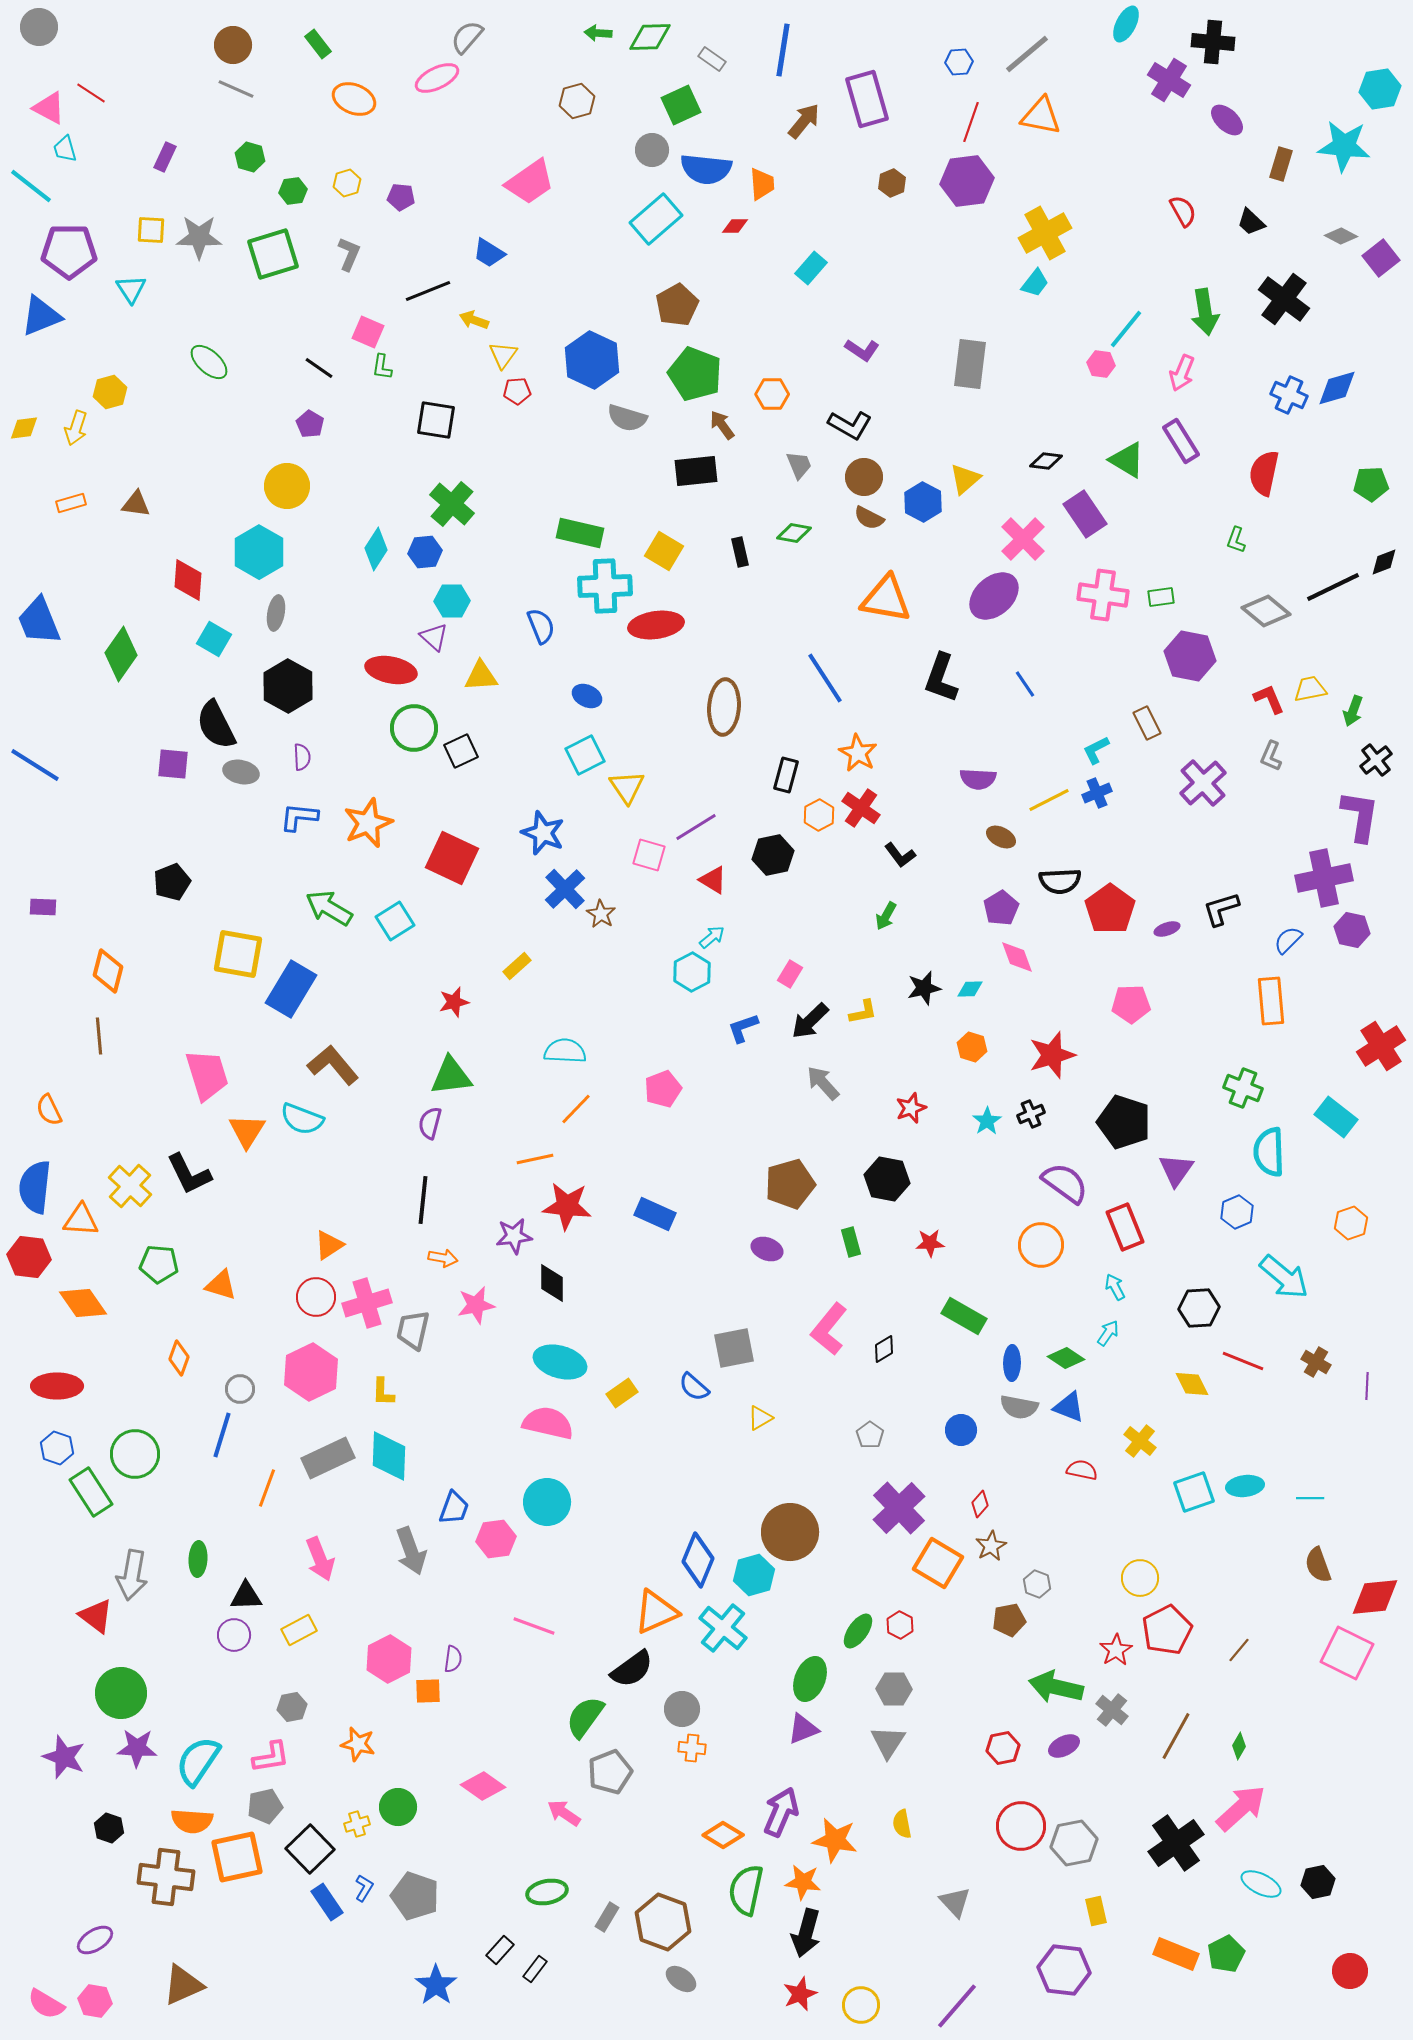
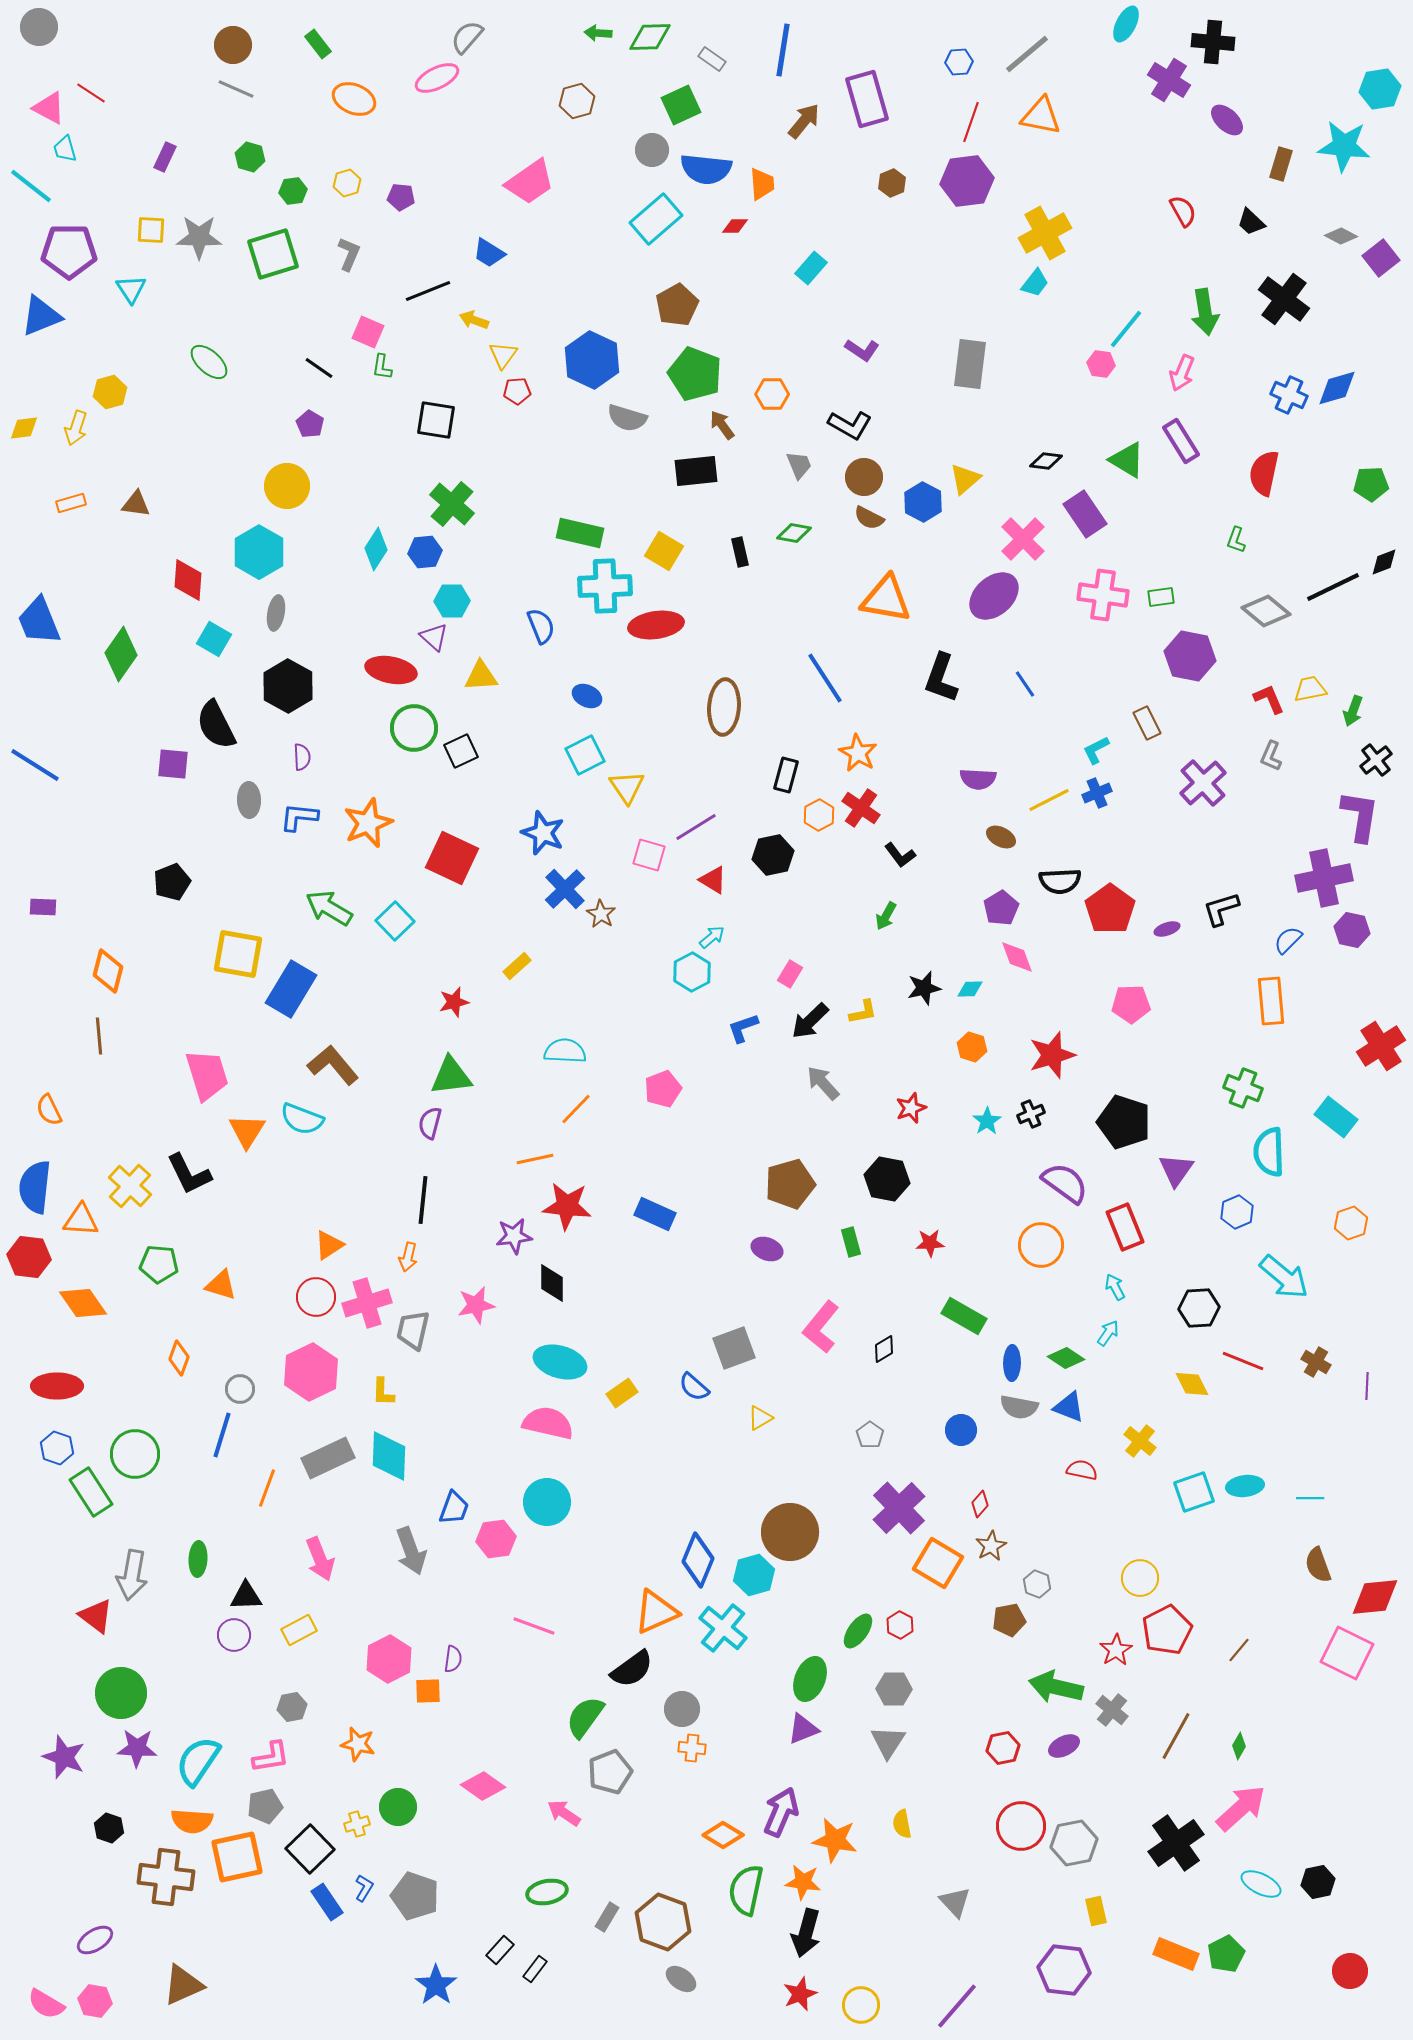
gray ellipse at (241, 772): moved 8 px right, 28 px down; rotated 76 degrees clockwise
cyan square at (395, 921): rotated 12 degrees counterclockwise
orange arrow at (443, 1258): moved 35 px left, 1 px up; rotated 92 degrees clockwise
pink L-shape at (829, 1329): moved 8 px left, 2 px up
gray square at (734, 1348): rotated 9 degrees counterclockwise
